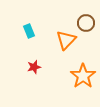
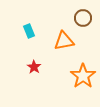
brown circle: moved 3 px left, 5 px up
orange triangle: moved 2 px left, 1 px down; rotated 35 degrees clockwise
red star: rotated 24 degrees counterclockwise
